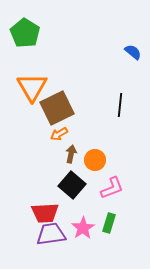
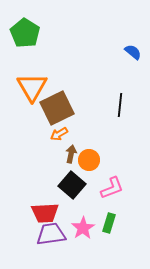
orange circle: moved 6 px left
